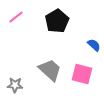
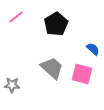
black pentagon: moved 1 px left, 3 px down
blue semicircle: moved 1 px left, 4 px down
gray trapezoid: moved 2 px right, 2 px up
gray star: moved 3 px left
